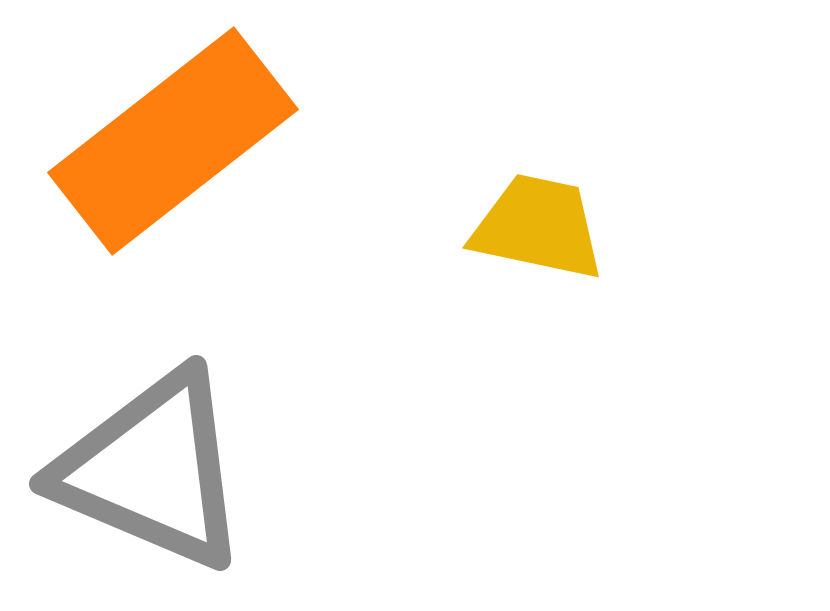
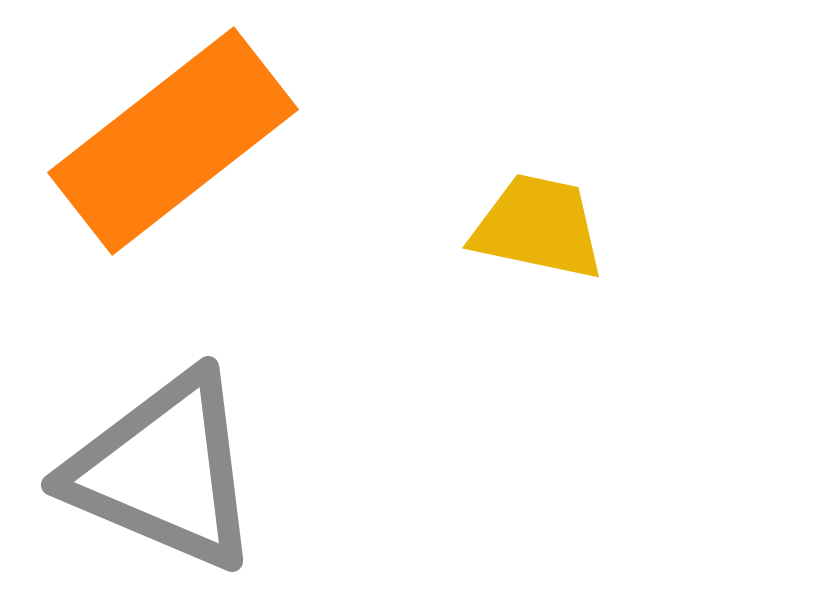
gray triangle: moved 12 px right, 1 px down
